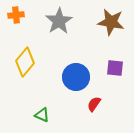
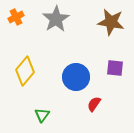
orange cross: moved 2 px down; rotated 21 degrees counterclockwise
gray star: moved 3 px left, 2 px up
yellow diamond: moved 9 px down
green triangle: rotated 42 degrees clockwise
